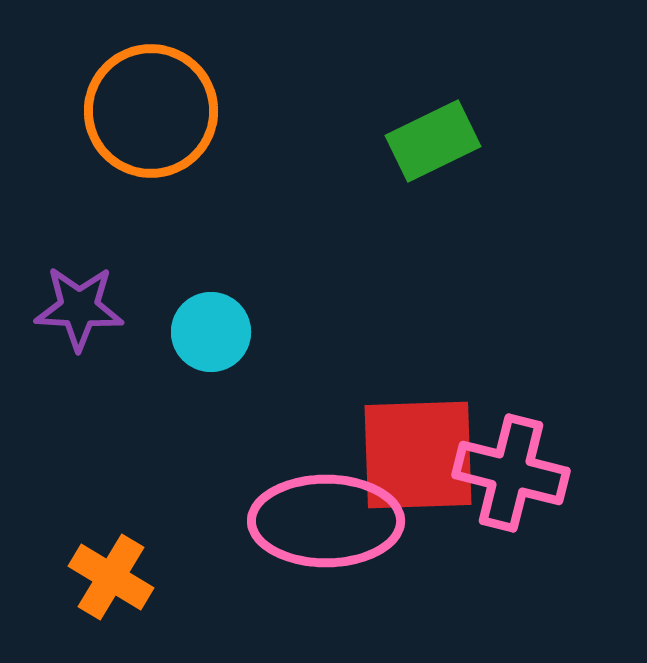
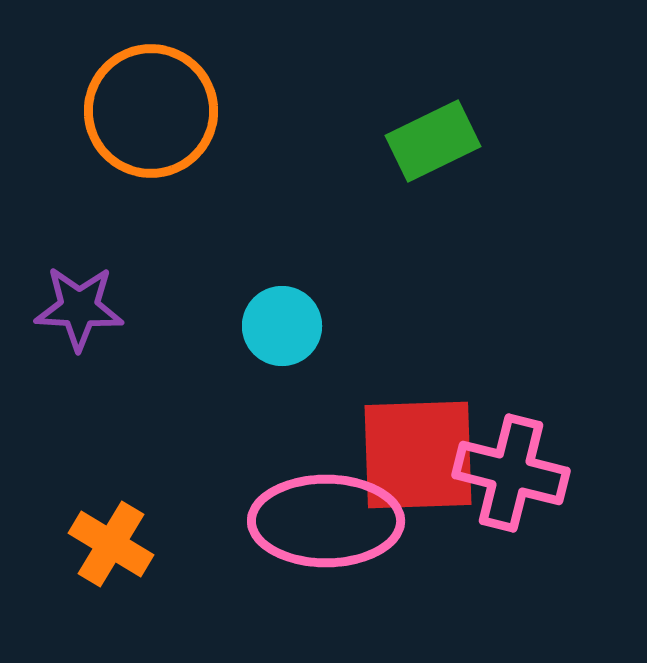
cyan circle: moved 71 px right, 6 px up
orange cross: moved 33 px up
